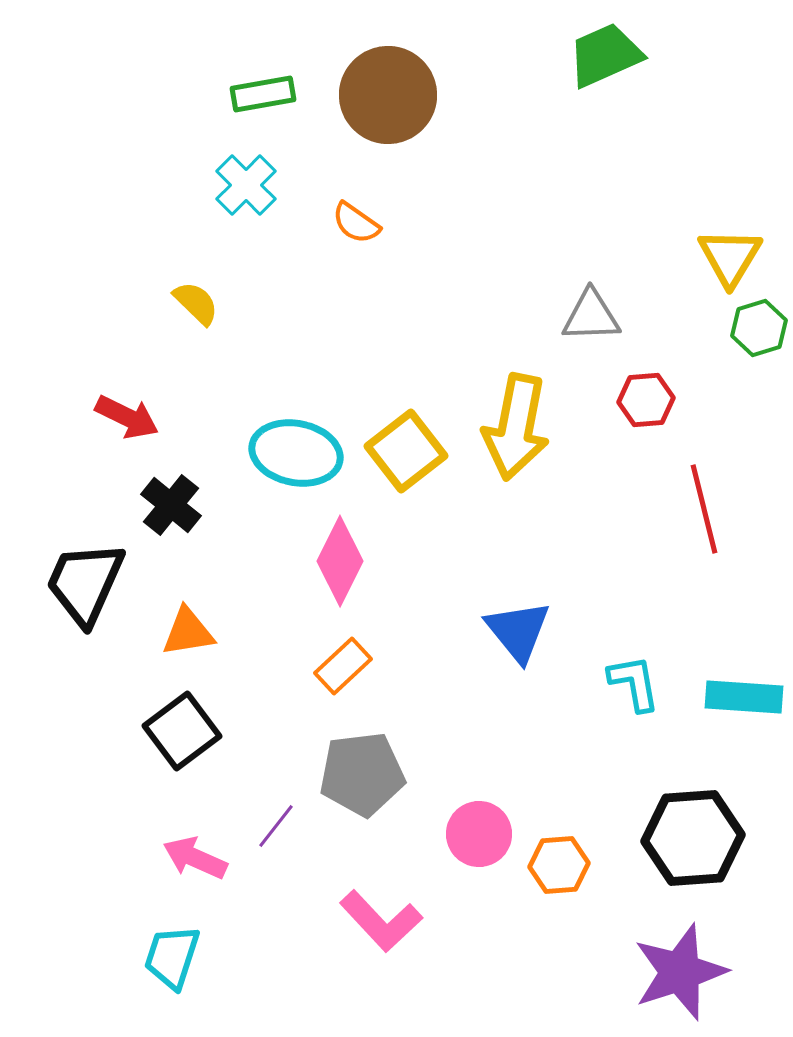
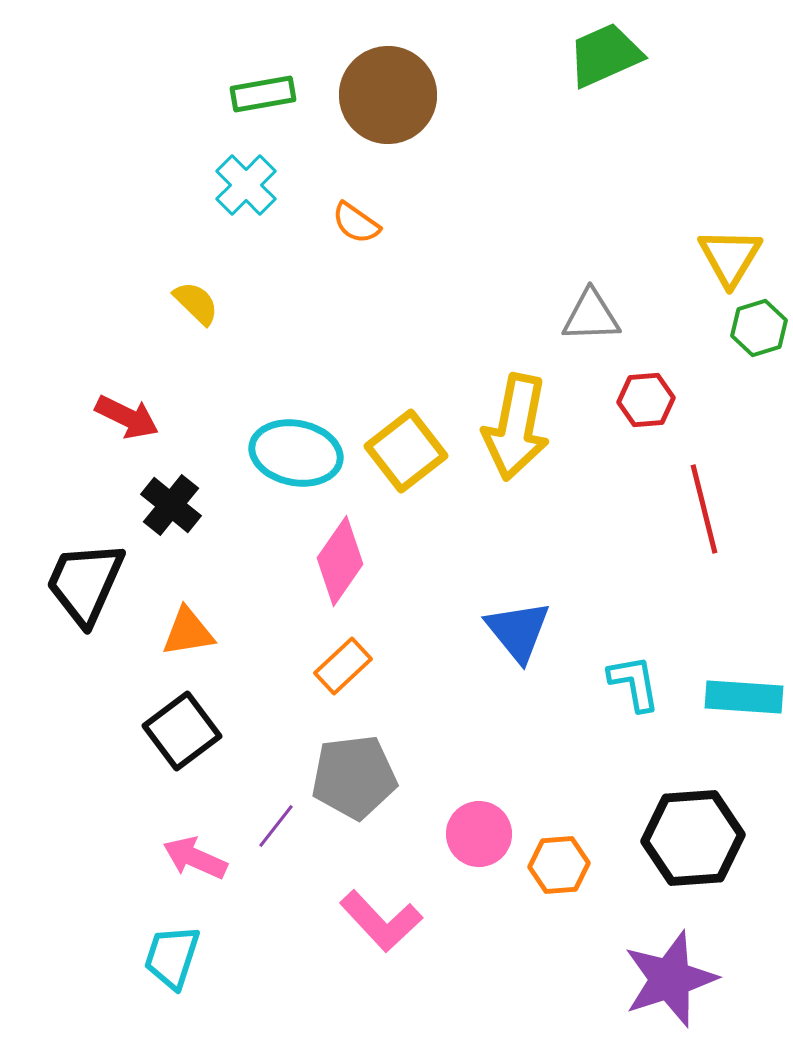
pink diamond: rotated 8 degrees clockwise
gray pentagon: moved 8 px left, 3 px down
purple star: moved 10 px left, 7 px down
